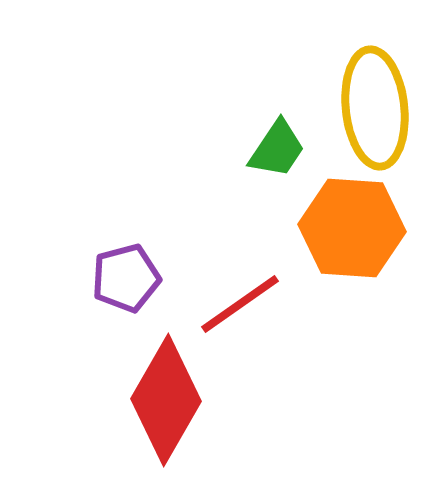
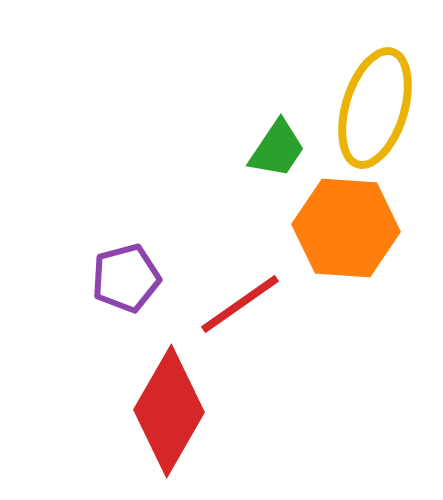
yellow ellipse: rotated 23 degrees clockwise
orange hexagon: moved 6 px left
red diamond: moved 3 px right, 11 px down
